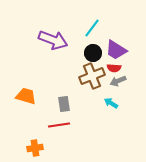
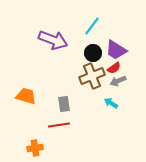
cyan line: moved 2 px up
red semicircle: rotated 40 degrees counterclockwise
